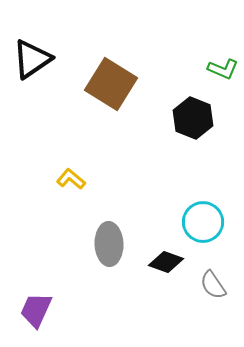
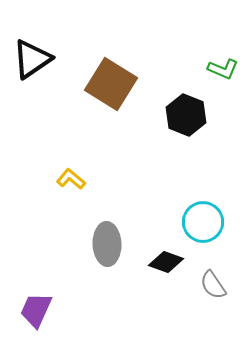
black hexagon: moved 7 px left, 3 px up
gray ellipse: moved 2 px left
